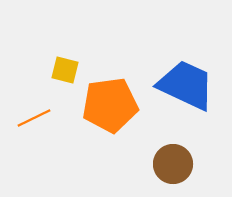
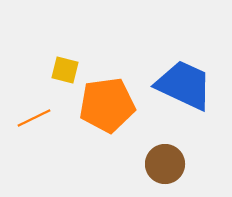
blue trapezoid: moved 2 px left
orange pentagon: moved 3 px left
brown circle: moved 8 px left
